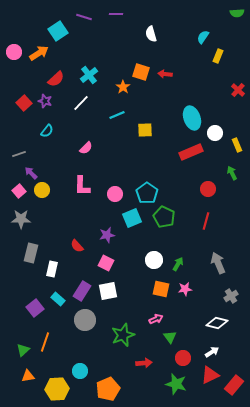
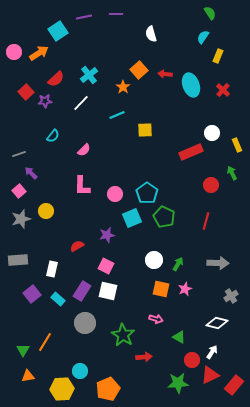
green semicircle at (237, 13): moved 27 px left; rotated 120 degrees counterclockwise
purple line at (84, 17): rotated 28 degrees counterclockwise
orange square at (141, 72): moved 2 px left, 2 px up; rotated 30 degrees clockwise
red cross at (238, 90): moved 15 px left
purple star at (45, 101): rotated 24 degrees counterclockwise
red square at (24, 103): moved 2 px right, 11 px up
cyan ellipse at (192, 118): moved 1 px left, 33 px up
cyan semicircle at (47, 131): moved 6 px right, 5 px down
white circle at (215, 133): moved 3 px left
pink semicircle at (86, 148): moved 2 px left, 2 px down
red circle at (208, 189): moved 3 px right, 4 px up
yellow circle at (42, 190): moved 4 px right, 21 px down
gray star at (21, 219): rotated 18 degrees counterclockwise
red semicircle at (77, 246): rotated 104 degrees clockwise
gray rectangle at (31, 253): moved 13 px left, 7 px down; rotated 72 degrees clockwise
pink square at (106, 263): moved 3 px down
gray arrow at (218, 263): rotated 115 degrees clockwise
pink star at (185, 289): rotated 16 degrees counterclockwise
white square at (108, 291): rotated 24 degrees clockwise
purple square at (35, 308): moved 3 px left, 14 px up
pink arrow at (156, 319): rotated 40 degrees clockwise
gray circle at (85, 320): moved 3 px down
green star at (123, 335): rotated 20 degrees counterclockwise
green triangle at (170, 337): moved 9 px right; rotated 24 degrees counterclockwise
orange line at (45, 342): rotated 12 degrees clockwise
green triangle at (23, 350): rotated 16 degrees counterclockwise
white arrow at (212, 352): rotated 24 degrees counterclockwise
red circle at (183, 358): moved 9 px right, 2 px down
red arrow at (144, 363): moved 6 px up
green star at (176, 384): moved 2 px right, 1 px up; rotated 20 degrees counterclockwise
yellow hexagon at (57, 389): moved 5 px right
